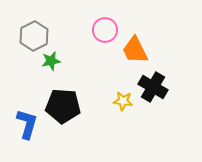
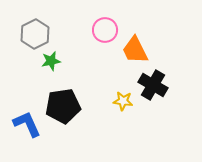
gray hexagon: moved 1 px right, 2 px up
black cross: moved 2 px up
black pentagon: rotated 12 degrees counterclockwise
blue L-shape: rotated 40 degrees counterclockwise
